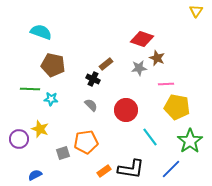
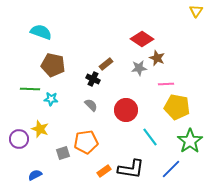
red diamond: rotated 15 degrees clockwise
